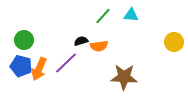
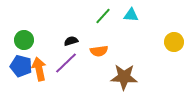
black semicircle: moved 10 px left
orange semicircle: moved 5 px down
orange arrow: rotated 145 degrees clockwise
